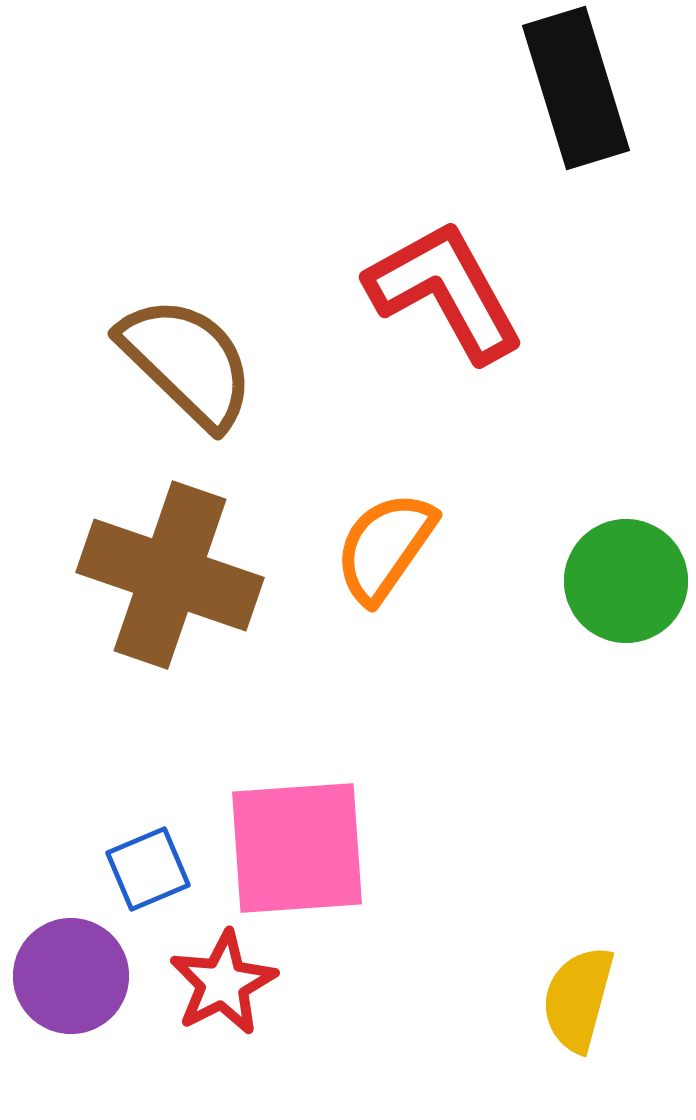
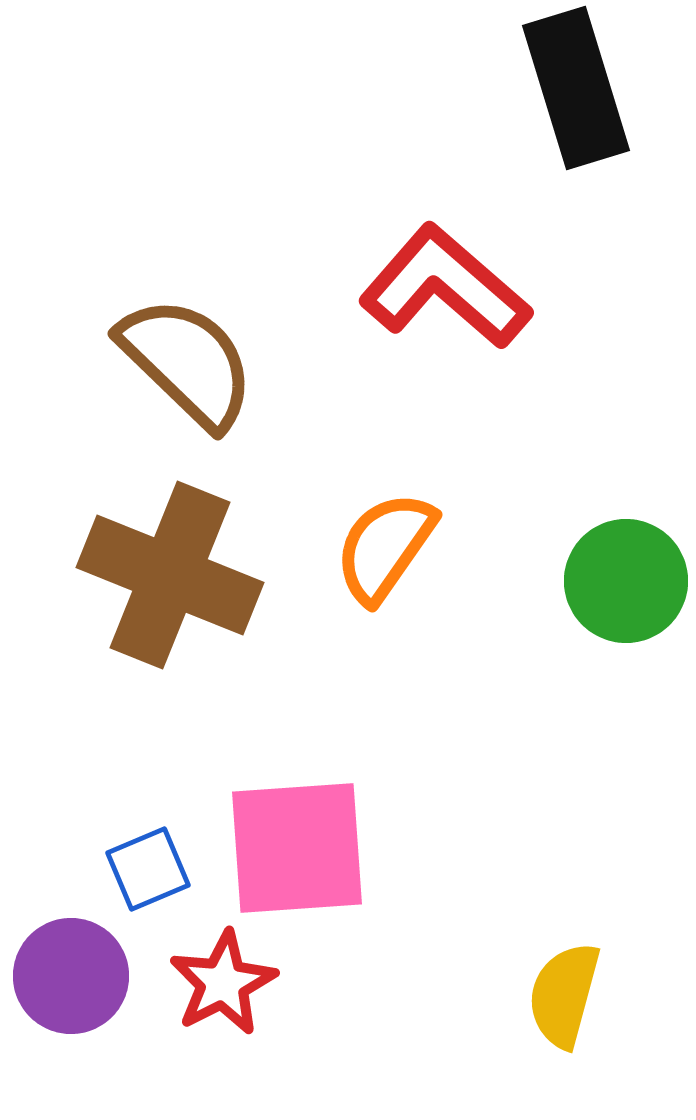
red L-shape: moved 4 px up; rotated 20 degrees counterclockwise
brown cross: rotated 3 degrees clockwise
yellow semicircle: moved 14 px left, 4 px up
